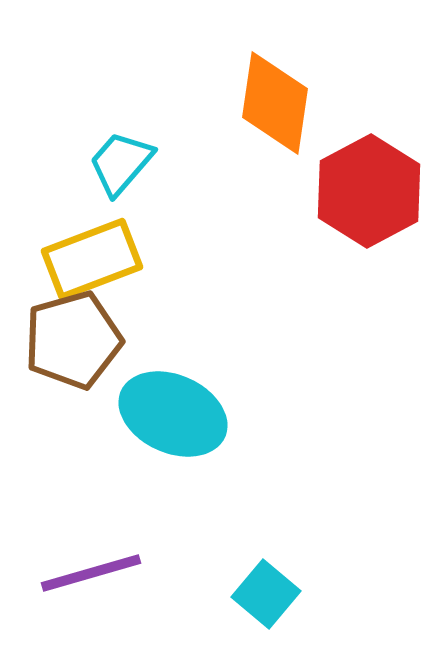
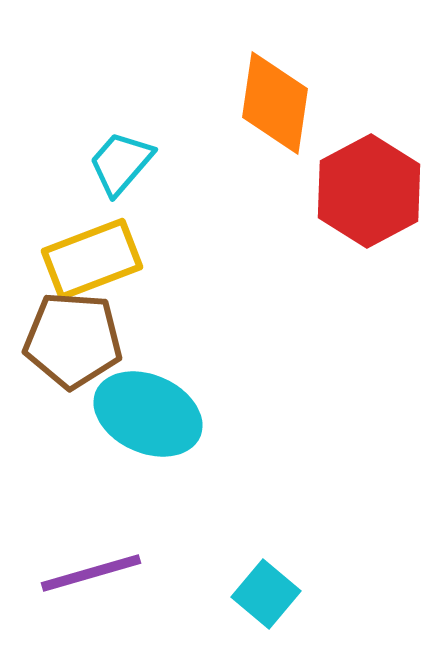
brown pentagon: rotated 20 degrees clockwise
cyan ellipse: moved 25 px left
